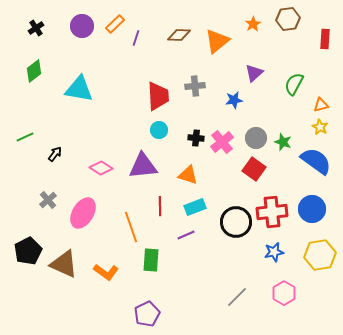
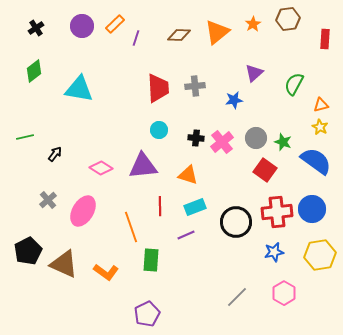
orange triangle at (217, 41): moved 9 px up
red trapezoid at (158, 96): moved 8 px up
green line at (25, 137): rotated 12 degrees clockwise
red square at (254, 169): moved 11 px right, 1 px down
red cross at (272, 212): moved 5 px right
pink ellipse at (83, 213): moved 2 px up
